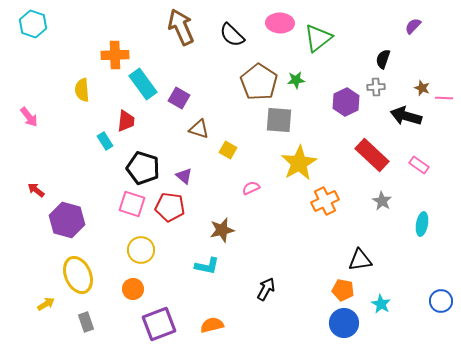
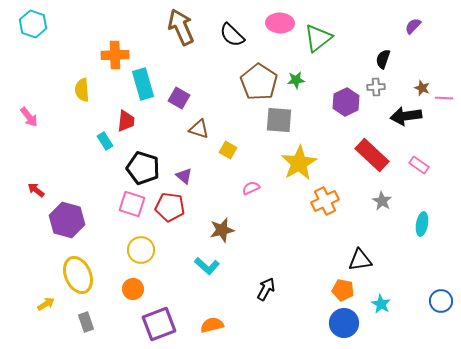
cyan rectangle at (143, 84): rotated 20 degrees clockwise
black arrow at (406, 116): rotated 24 degrees counterclockwise
cyan L-shape at (207, 266): rotated 30 degrees clockwise
